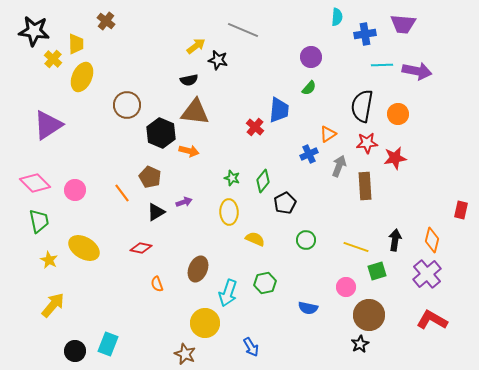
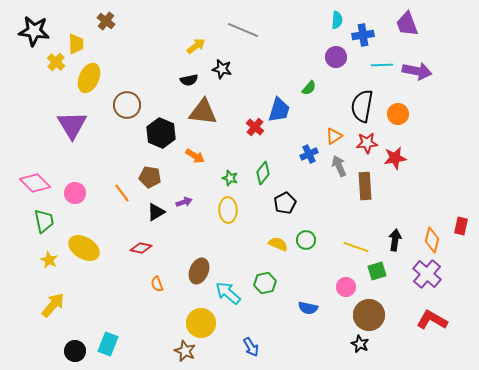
cyan semicircle at (337, 17): moved 3 px down
purple trapezoid at (403, 24): moved 4 px right; rotated 64 degrees clockwise
blue cross at (365, 34): moved 2 px left, 1 px down
purple circle at (311, 57): moved 25 px right
yellow cross at (53, 59): moved 3 px right, 3 px down
black star at (218, 60): moved 4 px right, 9 px down
yellow ellipse at (82, 77): moved 7 px right, 1 px down
blue trapezoid at (279, 110): rotated 12 degrees clockwise
brown triangle at (195, 112): moved 8 px right
purple triangle at (48, 125): moved 24 px right; rotated 28 degrees counterclockwise
orange triangle at (328, 134): moved 6 px right, 2 px down
orange arrow at (189, 151): moved 6 px right, 5 px down; rotated 18 degrees clockwise
gray arrow at (339, 166): rotated 45 degrees counterclockwise
brown pentagon at (150, 177): rotated 15 degrees counterclockwise
green star at (232, 178): moved 2 px left
green diamond at (263, 181): moved 8 px up
pink circle at (75, 190): moved 3 px down
red rectangle at (461, 210): moved 16 px down
yellow ellipse at (229, 212): moved 1 px left, 2 px up
green trapezoid at (39, 221): moved 5 px right
yellow semicircle at (255, 239): moved 23 px right, 5 px down
brown ellipse at (198, 269): moved 1 px right, 2 px down
purple cross at (427, 274): rotated 8 degrees counterclockwise
cyan arrow at (228, 293): rotated 112 degrees clockwise
yellow circle at (205, 323): moved 4 px left
black star at (360, 344): rotated 18 degrees counterclockwise
brown star at (185, 354): moved 3 px up
